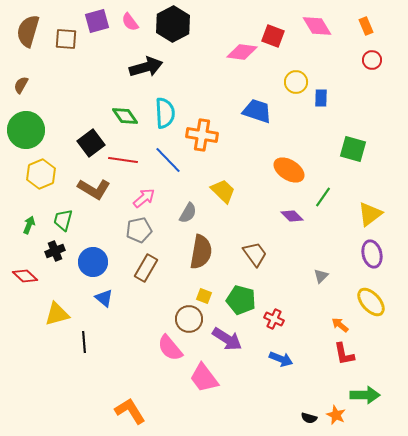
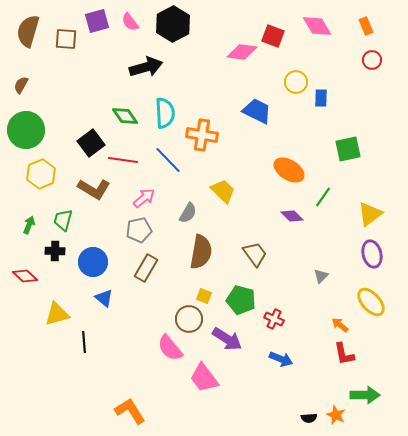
blue trapezoid at (257, 111): rotated 8 degrees clockwise
green square at (353, 149): moved 5 px left; rotated 28 degrees counterclockwise
black cross at (55, 251): rotated 24 degrees clockwise
black semicircle at (309, 418): rotated 21 degrees counterclockwise
